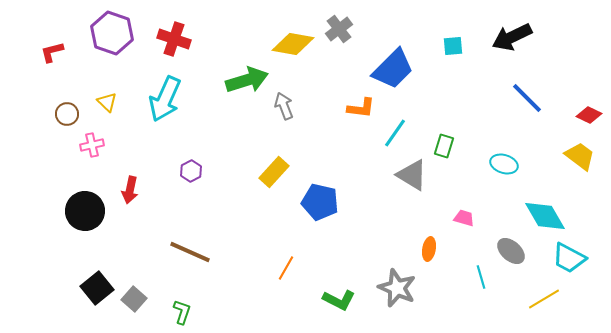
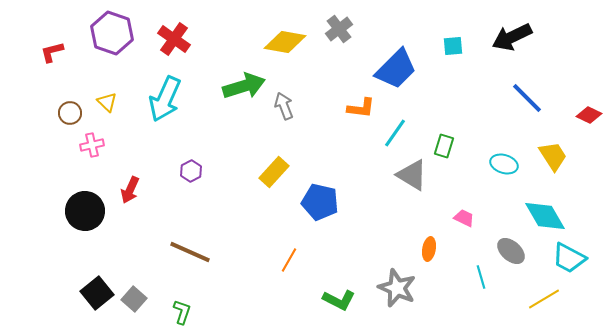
red cross at (174, 39): rotated 16 degrees clockwise
yellow diamond at (293, 44): moved 8 px left, 2 px up
blue trapezoid at (393, 69): moved 3 px right
green arrow at (247, 80): moved 3 px left, 6 px down
brown circle at (67, 114): moved 3 px right, 1 px up
yellow trapezoid at (580, 156): moved 27 px left; rotated 20 degrees clockwise
red arrow at (130, 190): rotated 12 degrees clockwise
pink trapezoid at (464, 218): rotated 10 degrees clockwise
orange line at (286, 268): moved 3 px right, 8 px up
black square at (97, 288): moved 5 px down
